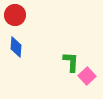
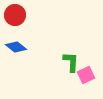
blue diamond: rotated 55 degrees counterclockwise
pink square: moved 1 px left, 1 px up; rotated 18 degrees clockwise
